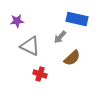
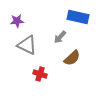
blue rectangle: moved 1 px right, 2 px up
gray triangle: moved 3 px left, 1 px up
